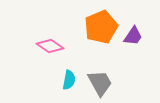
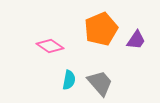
orange pentagon: moved 2 px down
purple trapezoid: moved 3 px right, 4 px down
gray trapezoid: rotated 12 degrees counterclockwise
